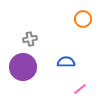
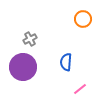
gray cross: rotated 16 degrees counterclockwise
blue semicircle: rotated 84 degrees counterclockwise
